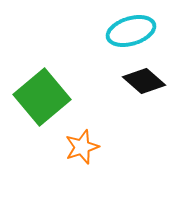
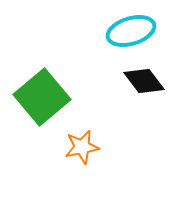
black diamond: rotated 12 degrees clockwise
orange star: rotated 8 degrees clockwise
